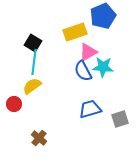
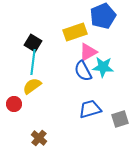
cyan line: moved 1 px left
